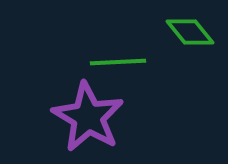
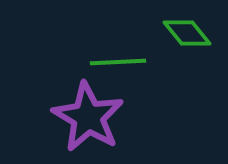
green diamond: moved 3 px left, 1 px down
